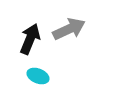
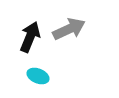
black arrow: moved 2 px up
